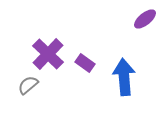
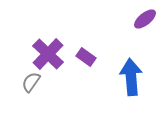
purple rectangle: moved 1 px right, 6 px up
blue arrow: moved 7 px right
gray semicircle: moved 3 px right, 3 px up; rotated 15 degrees counterclockwise
